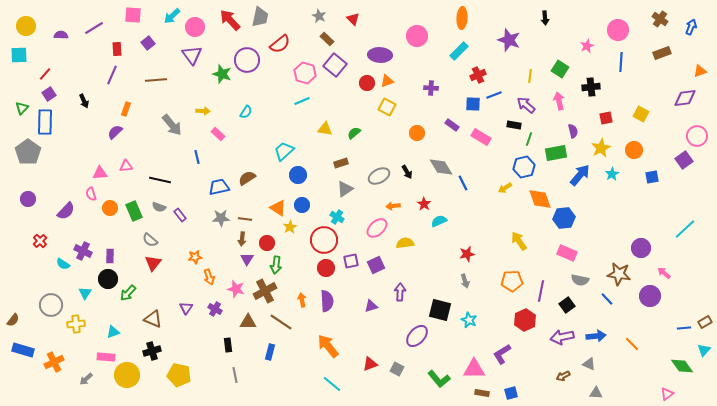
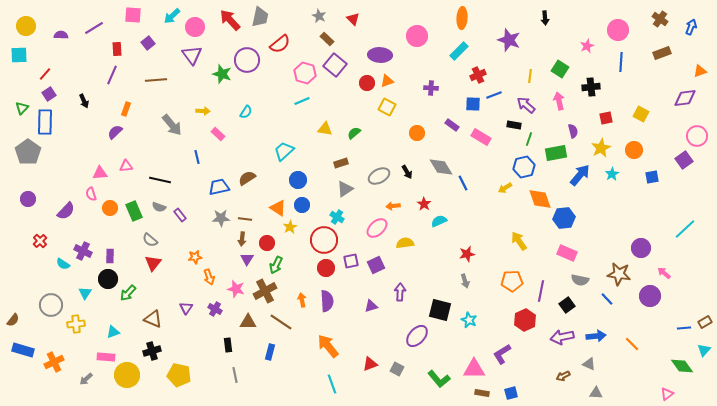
blue circle at (298, 175): moved 5 px down
green arrow at (276, 265): rotated 18 degrees clockwise
cyan line at (332, 384): rotated 30 degrees clockwise
